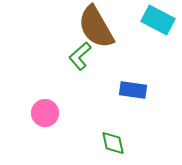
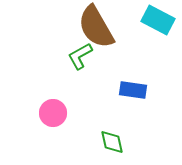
green L-shape: rotated 12 degrees clockwise
pink circle: moved 8 px right
green diamond: moved 1 px left, 1 px up
